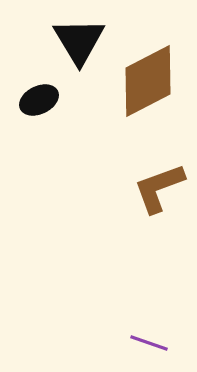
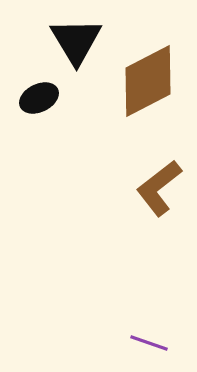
black triangle: moved 3 px left
black ellipse: moved 2 px up
brown L-shape: rotated 18 degrees counterclockwise
